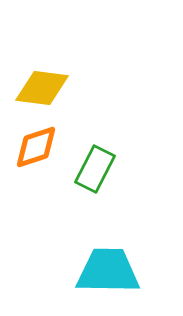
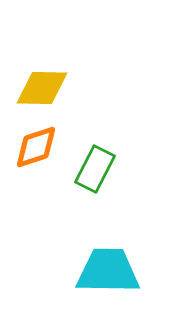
yellow diamond: rotated 6 degrees counterclockwise
